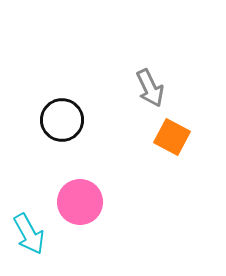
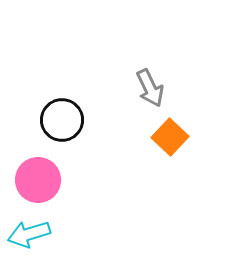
orange square: moved 2 px left; rotated 15 degrees clockwise
pink circle: moved 42 px left, 22 px up
cyan arrow: rotated 102 degrees clockwise
